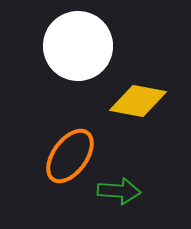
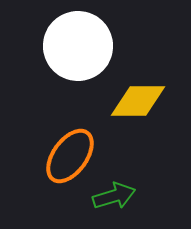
yellow diamond: rotated 10 degrees counterclockwise
green arrow: moved 5 px left, 5 px down; rotated 21 degrees counterclockwise
